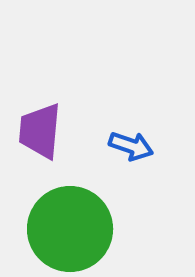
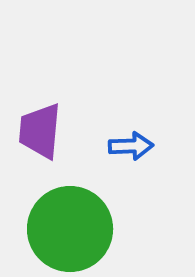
blue arrow: rotated 21 degrees counterclockwise
